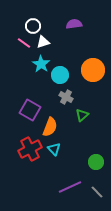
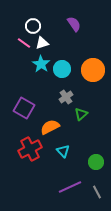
purple semicircle: rotated 63 degrees clockwise
white triangle: moved 1 px left, 1 px down
cyan circle: moved 2 px right, 6 px up
gray cross: rotated 24 degrees clockwise
purple square: moved 6 px left, 2 px up
green triangle: moved 1 px left, 1 px up
orange semicircle: rotated 138 degrees counterclockwise
cyan triangle: moved 9 px right, 2 px down
gray line: rotated 16 degrees clockwise
